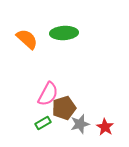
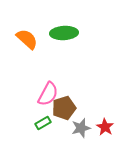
gray star: moved 1 px right, 4 px down
